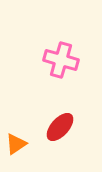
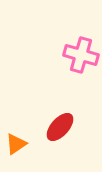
pink cross: moved 20 px right, 5 px up
